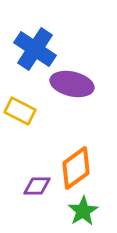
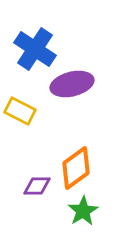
purple ellipse: rotated 27 degrees counterclockwise
